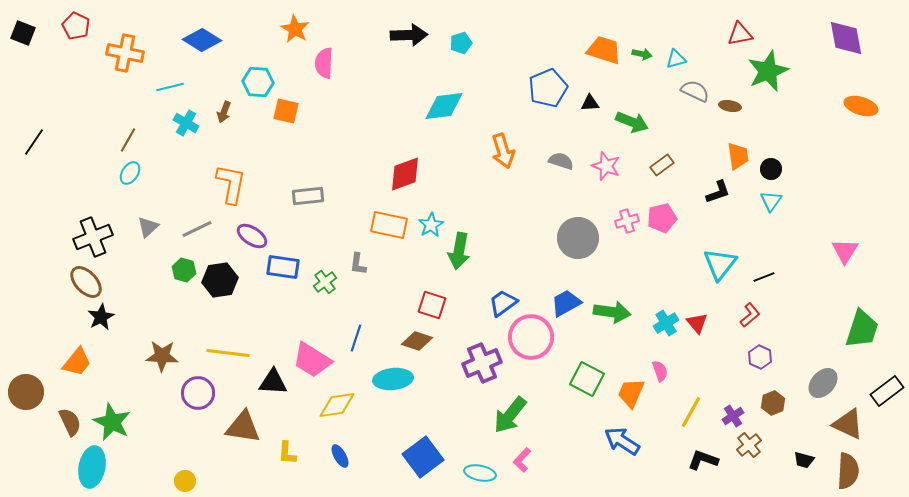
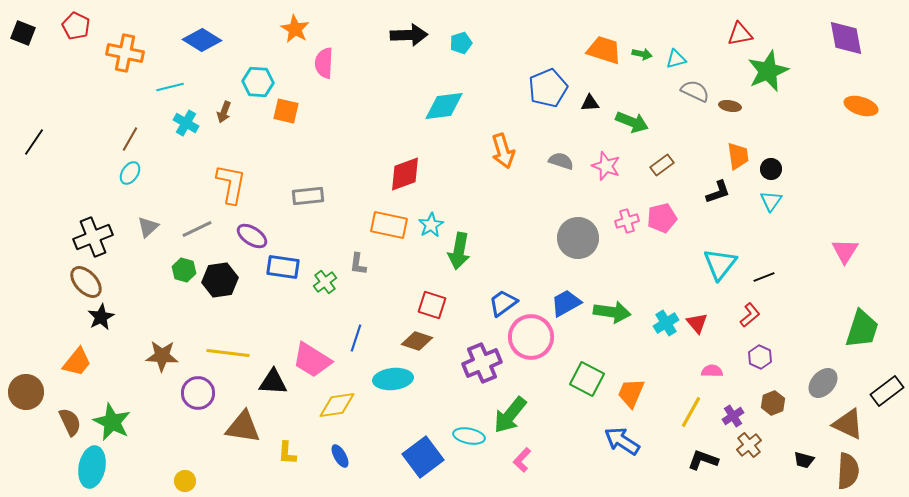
brown line at (128, 140): moved 2 px right, 1 px up
pink semicircle at (660, 371): moved 52 px right; rotated 70 degrees counterclockwise
cyan ellipse at (480, 473): moved 11 px left, 37 px up
